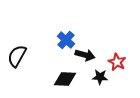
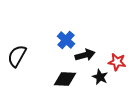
black arrow: rotated 30 degrees counterclockwise
red star: rotated 18 degrees counterclockwise
black star: rotated 21 degrees clockwise
